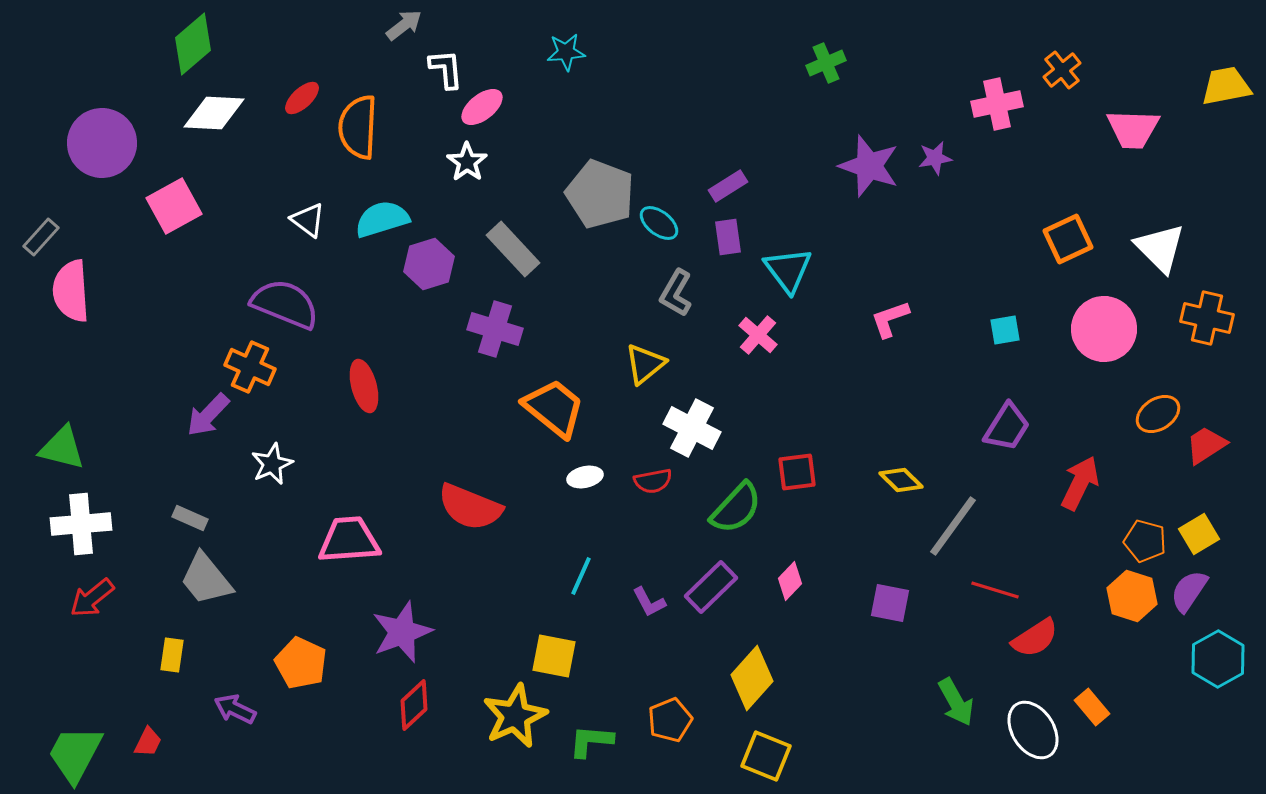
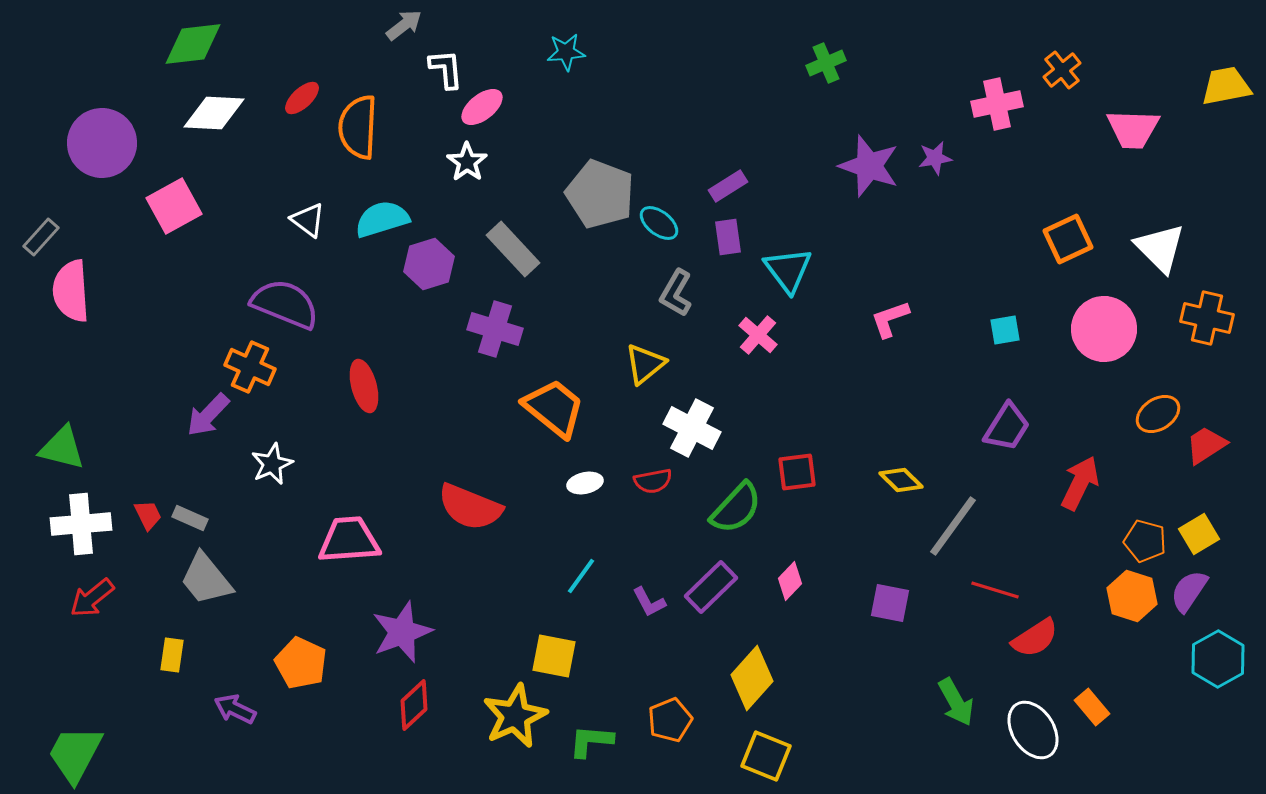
green diamond at (193, 44): rotated 34 degrees clockwise
white ellipse at (585, 477): moved 6 px down
cyan line at (581, 576): rotated 12 degrees clockwise
red trapezoid at (148, 742): moved 227 px up; rotated 52 degrees counterclockwise
